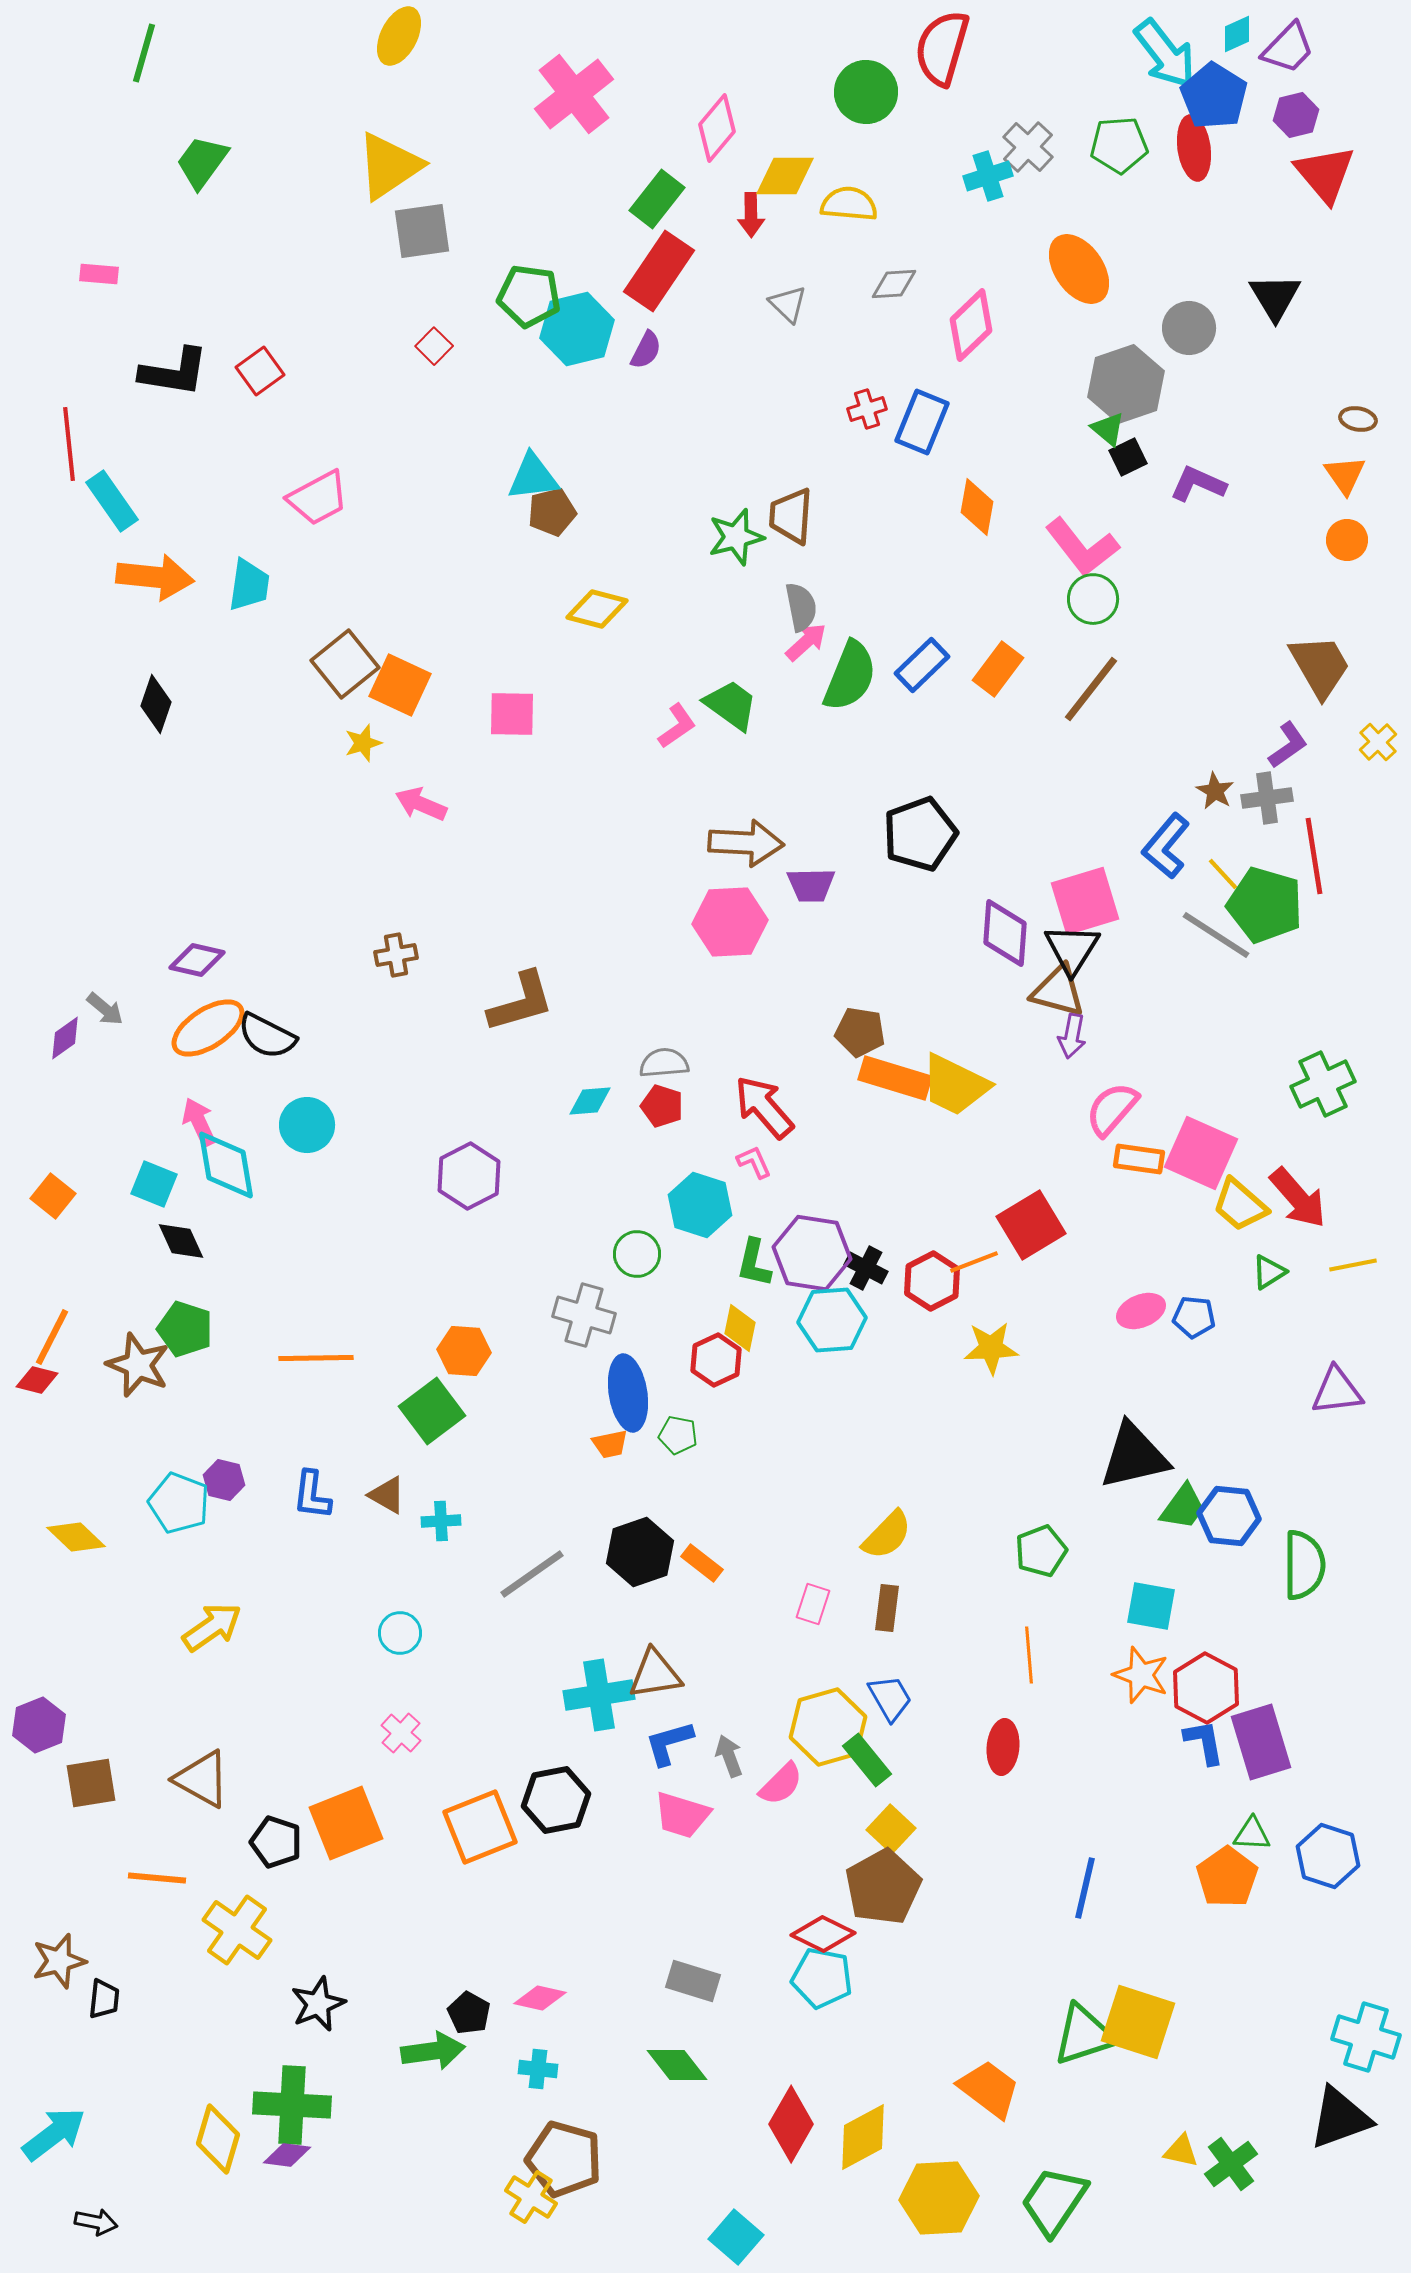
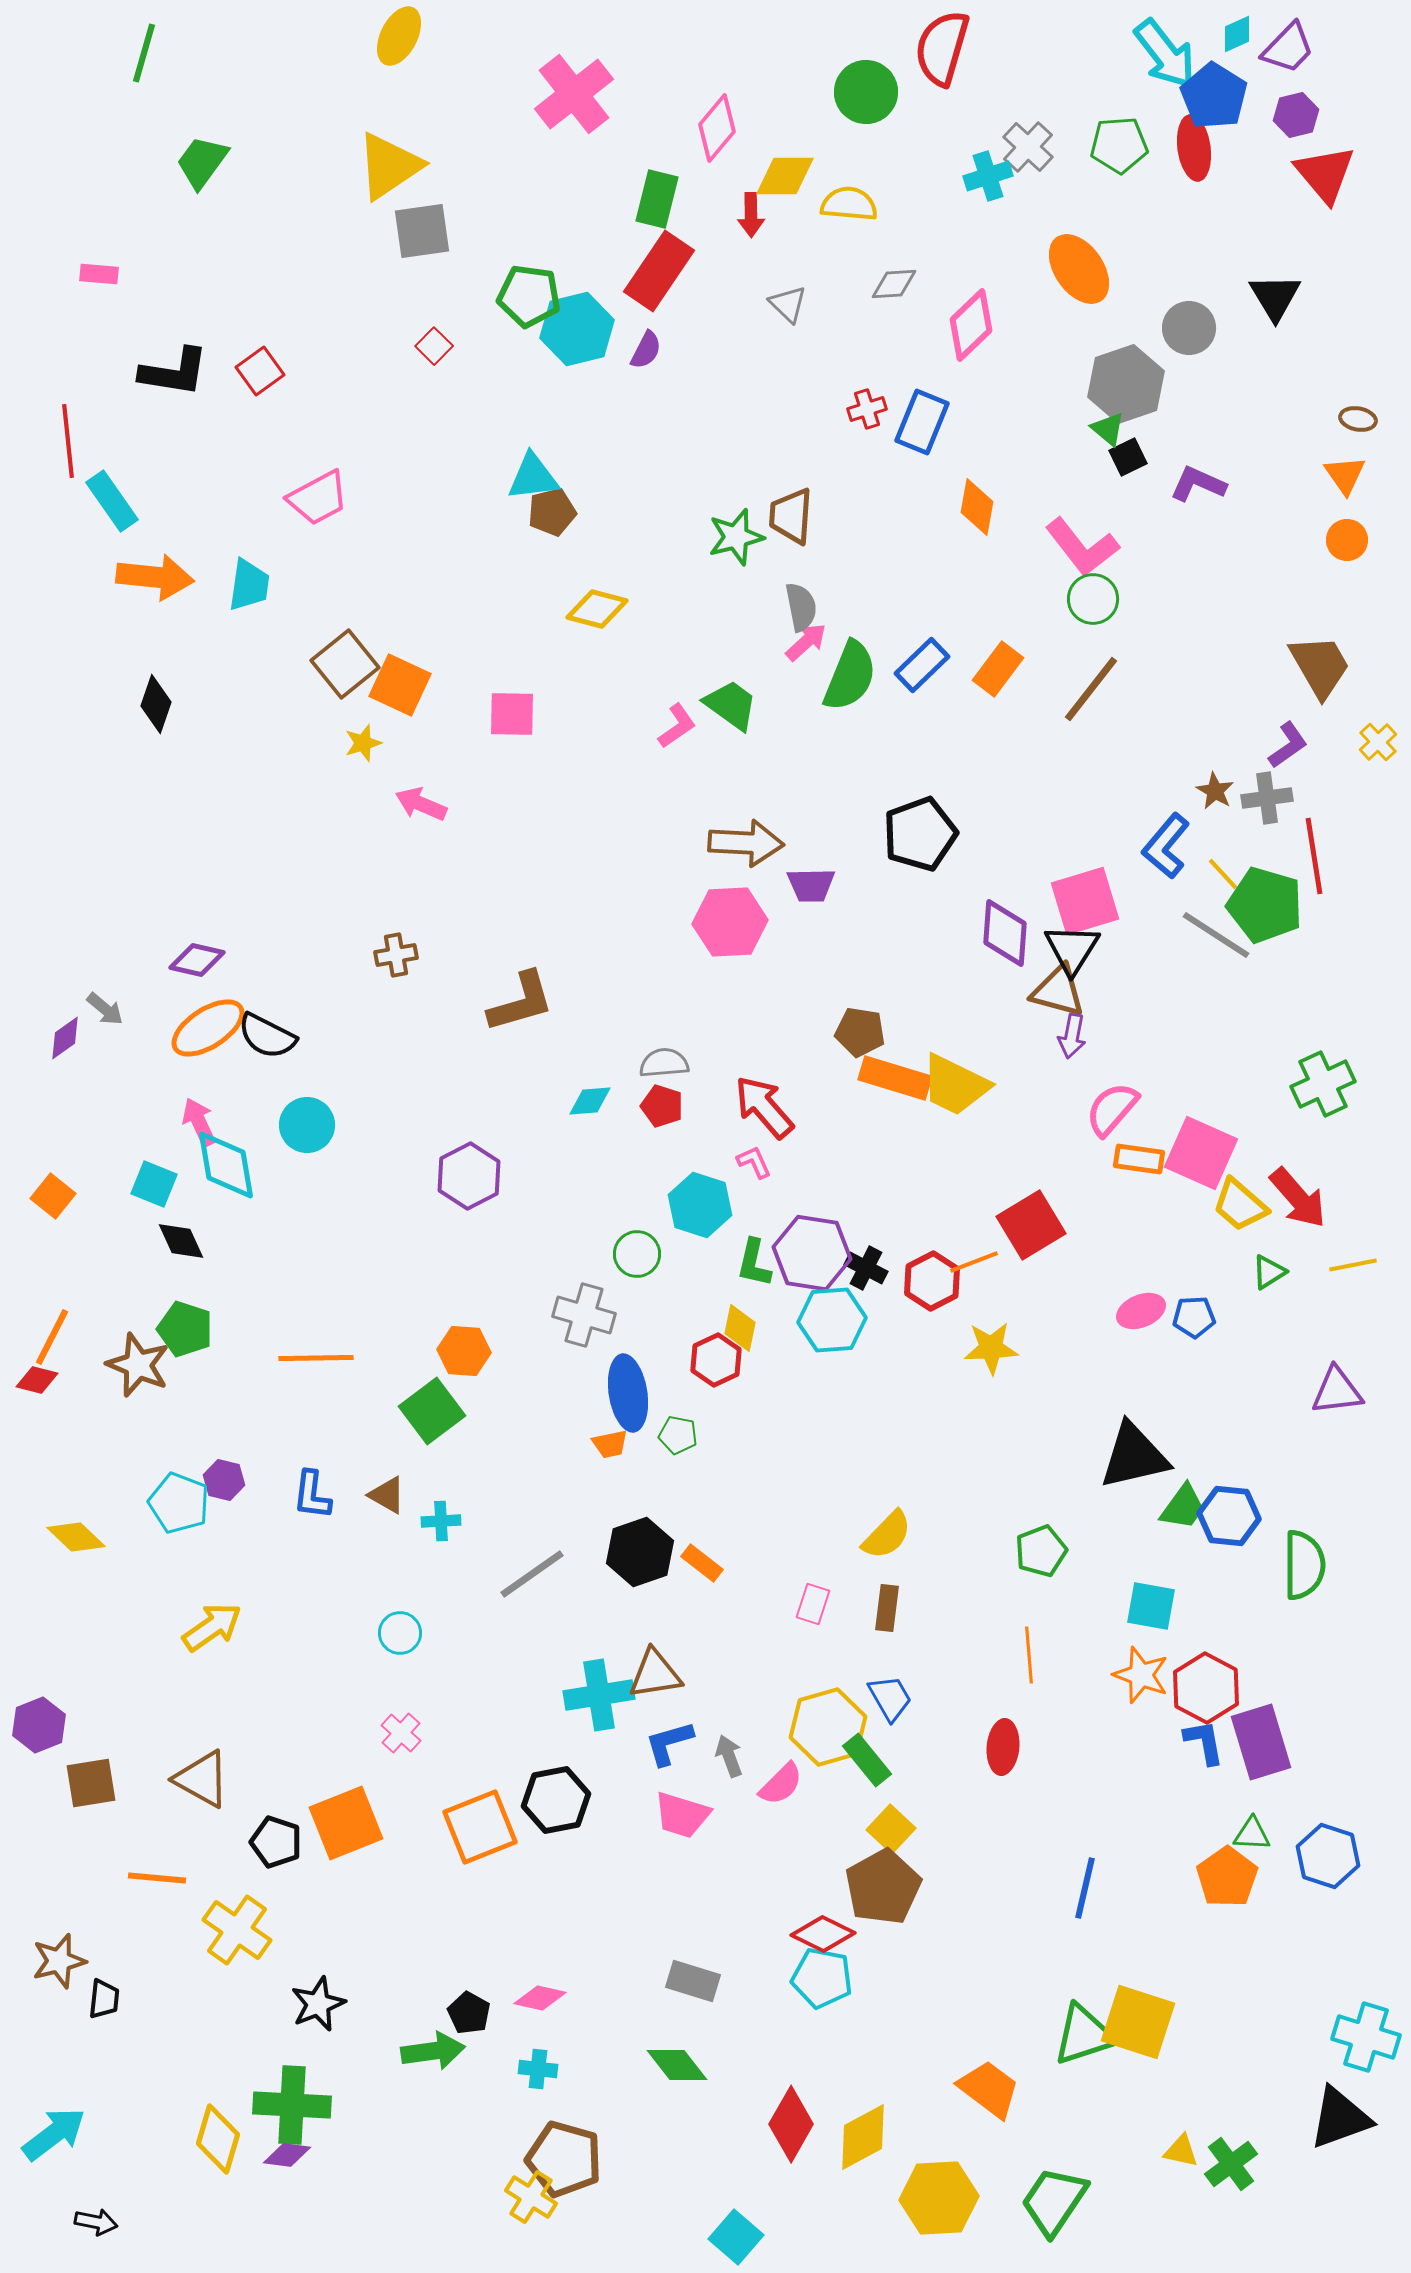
green rectangle at (657, 199): rotated 24 degrees counterclockwise
red line at (69, 444): moved 1 px left, 3 px up
blue pentagon at (1194, 1317): rotated 9 degrees counterclockwise
